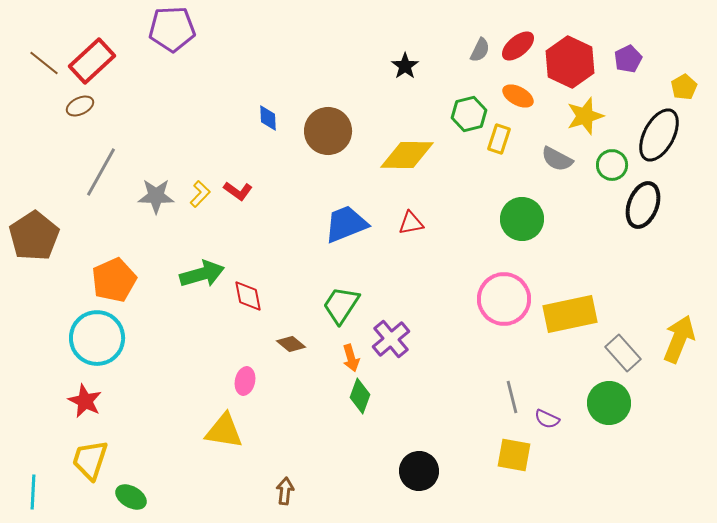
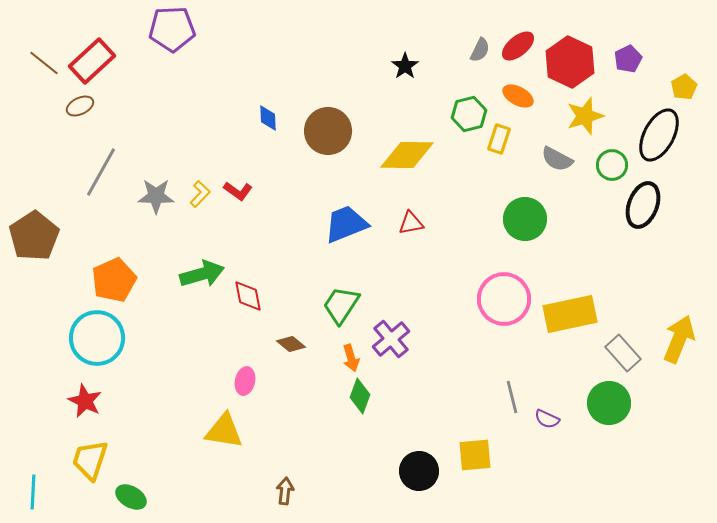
green circle at (522, 219): moved 3 px right
yellow square at (514, 455): moved 39 px left; rotated 15 degrees counterclockwise
